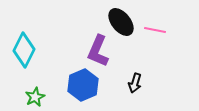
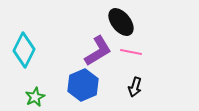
pink line: moved 24 px left, 22 px down
purple L-shape: rotated 144 degrees counterclockwise
black arrow: moved 4 px down
